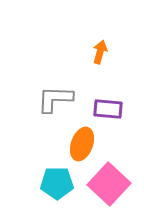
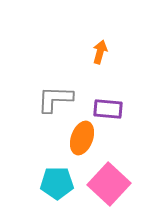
orange ellipse: moved 6 px up
